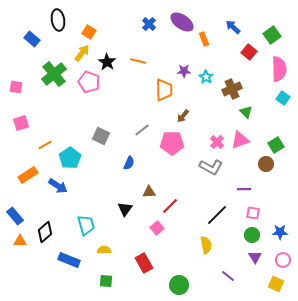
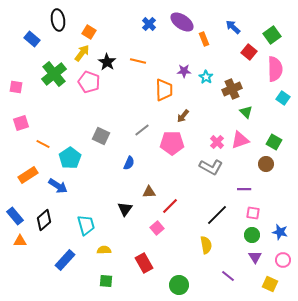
pink semicircle at (279, 69): moved 4 px left
orange line at (45, 145): moved 2 px left, 1 px up; rotated 56 degrees clockwise
green square at (276, 145): moved 2 px left, 3 px up; rotated 28 degrees counterclockwise
black diamond at (45, 232): moved 1 px left, 12 px up
blue star at (280, 232): rotated 14 degrees clockwise
blue rectangle at (69, 260): moved 4 px left; rotated 70 degrees counterclockwise
yellow square at (276, 284): moved 6 px left
